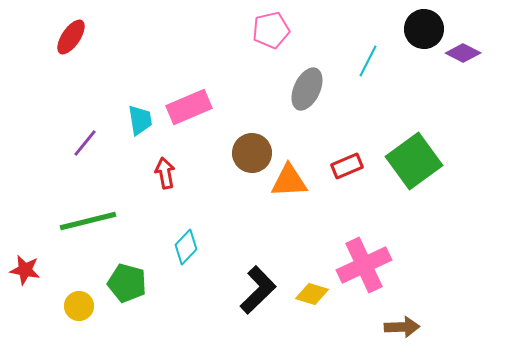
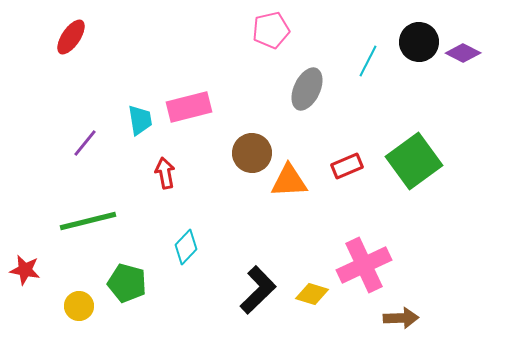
black circle: moved 5 px left, 13 px down
pink rectangle: rotated 9 degrees clockwise
brown arrow: moved 1 px left, 9 px up
